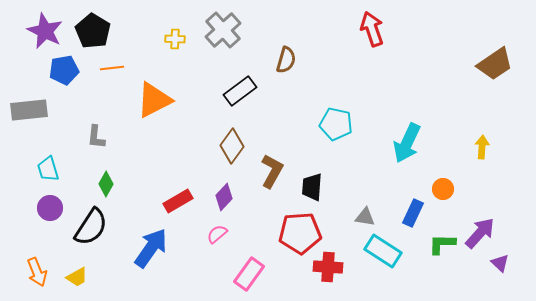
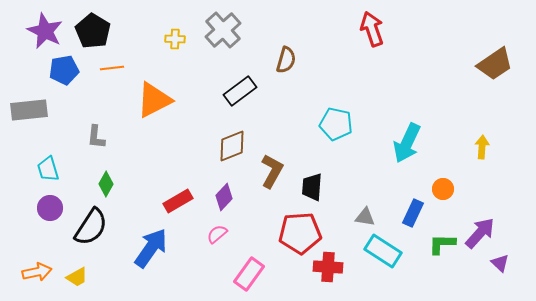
brown diamond: rotated 32 degrees clockwise
orange arrow: rotated 80 degrees counterclockwise
